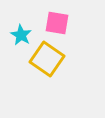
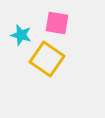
cyan star: rotated 15 degrees counterclockwise
